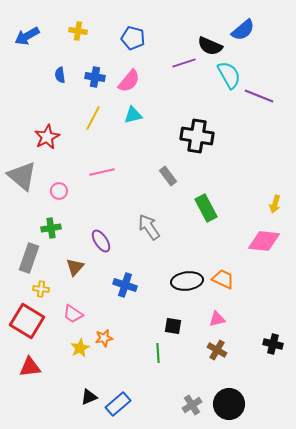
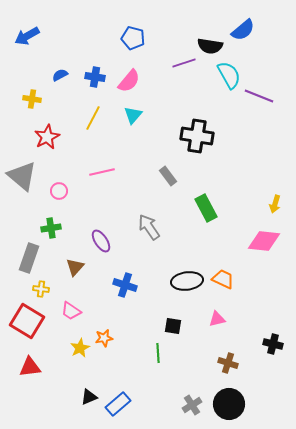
yellow cross at (78, 31): moved 46 px left, 68 px down
black semicircle at (210, 46): rotated 15 degrees counterclockwise
blue semicircle at (60, 75): rotated 70 degrees clockwise
cyan triangle at (133, 115): rotated 36 degrees counterclockwise
pink trapezoid at (73, 314): moved 2 px left, 3 px up
brown cross at (217, 350): moved 11 px right, 13 px down; rotated 12 degrees counterclockwise
